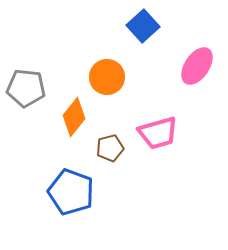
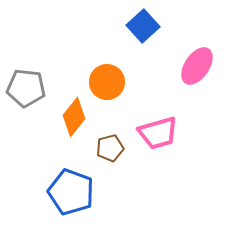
orange circle: moved 5 px down
